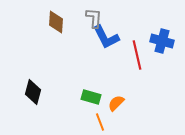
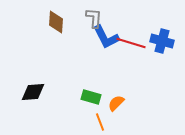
red line: moved 6 px left, 12 px up; rotated 60 degrees counterclockwise
black diamond: rotated 70 degrees clockwise
